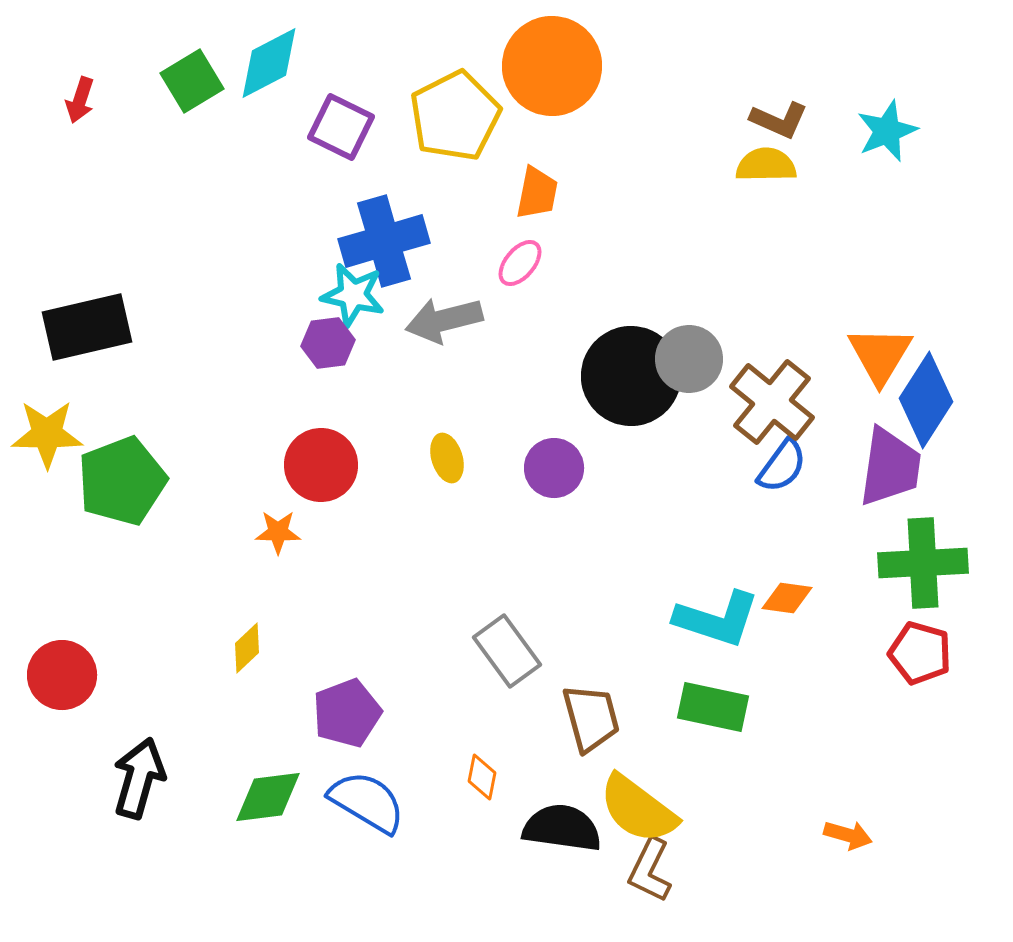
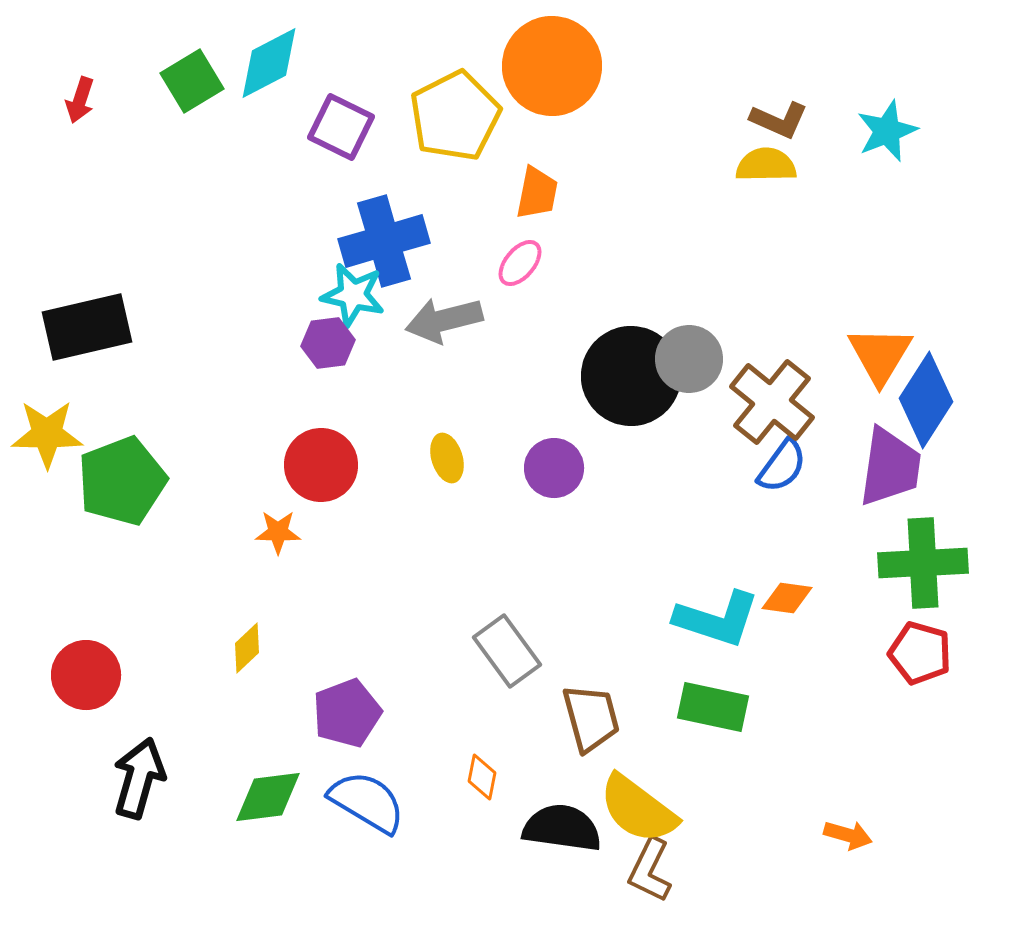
red circle at (62, 675): moved 24 px right
